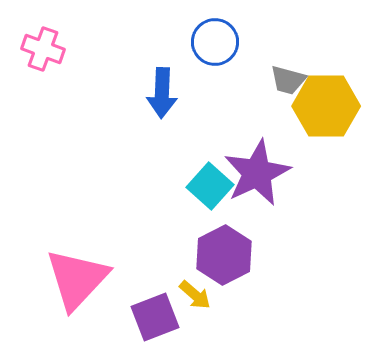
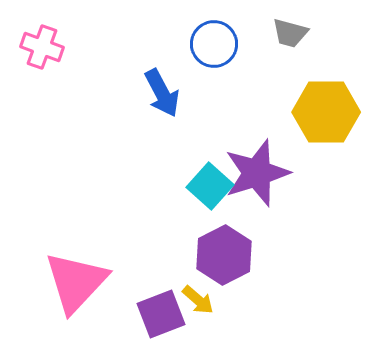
blue circle: moved 1 px left, 2 px down
pink cross: moved 1 px left, 2 px up
gray trapezoid: moved 2 px right, 47 px up
blue arrow: rotated 30 degrees counterclockwise
yellow hexagon: moved 6 px down
purple star: rotated 8 degrees clockwise
pink triangle: moved 1 px left, 3 px down
yellow arrow: moved 3 px right, 5 px down
purple square: moved 6 px right, 3 px up
